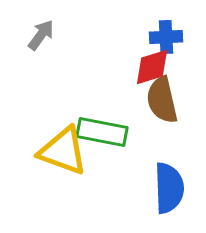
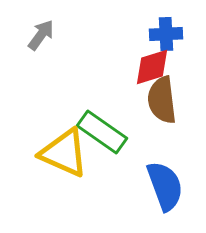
blue cross: moved 3 px up
brown semicircle: rotated 6 degrees clockwise
green rectangle: rotated 24 degrees clockwise
yellow triangle: moved 1 px right, 2 px down; rotated 4 degrees clockwise
blue semicircle: moved 4 px left, 2 px up; rotated 18 degrees counterclockwise
